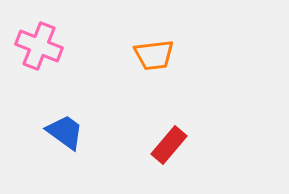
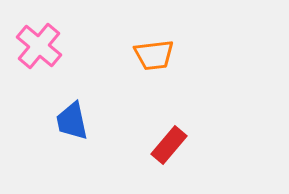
pink cross: rotated 18 degrees clockwise
blue trapezoid: moved 7 px right, 11 px up; rotated 138 degrees counterclockwise
